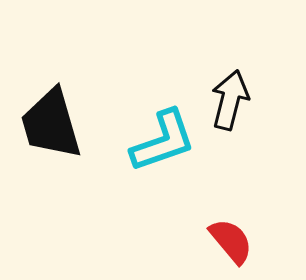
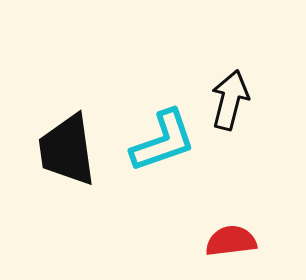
black trapezoid: moved 16 px right, 26 px down; rotated 8 degrees clockwise
red semicircle: rotated 57 degrees counterclockwise
